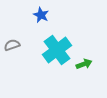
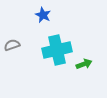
blue star: moved 2 px right
cyan cross: rotated 24 degrees clockwise
